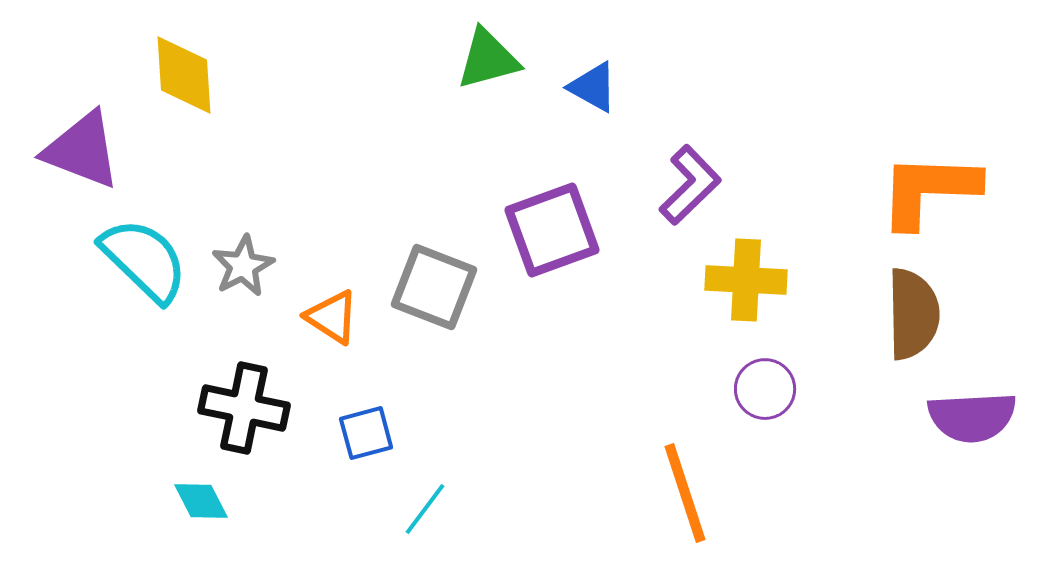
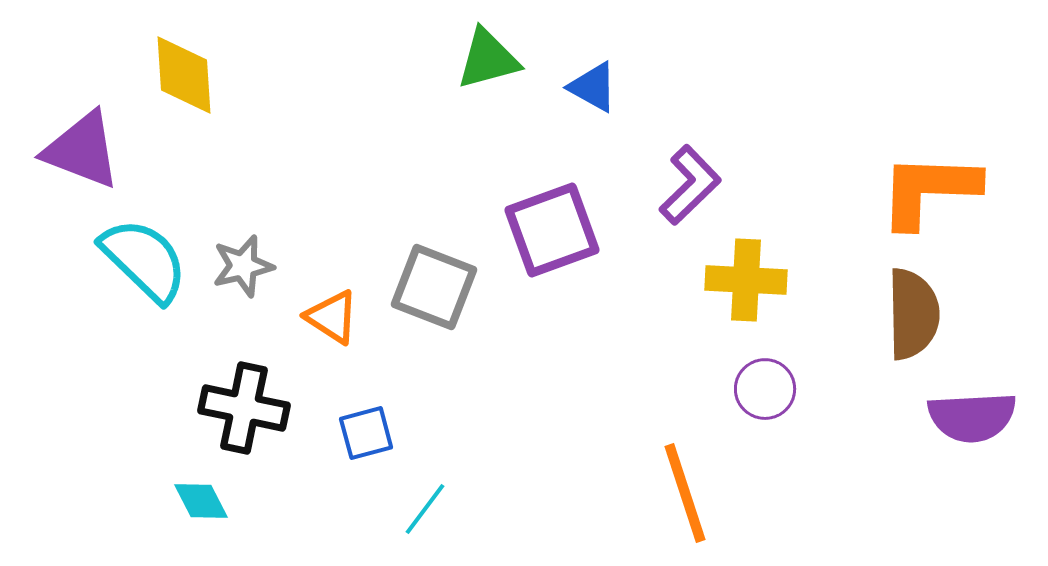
gray star: rotated 14 degrees clockwise
